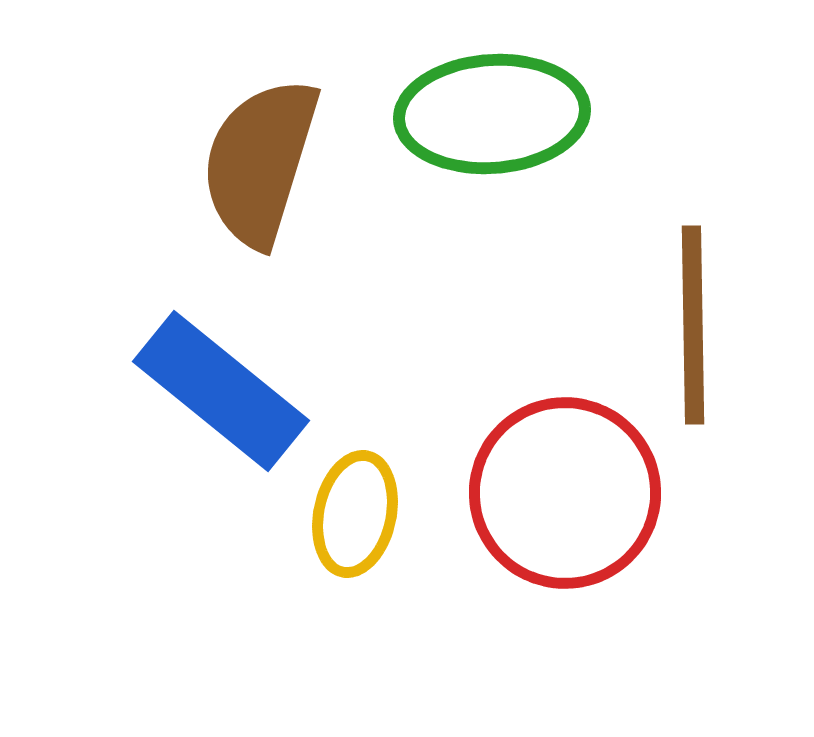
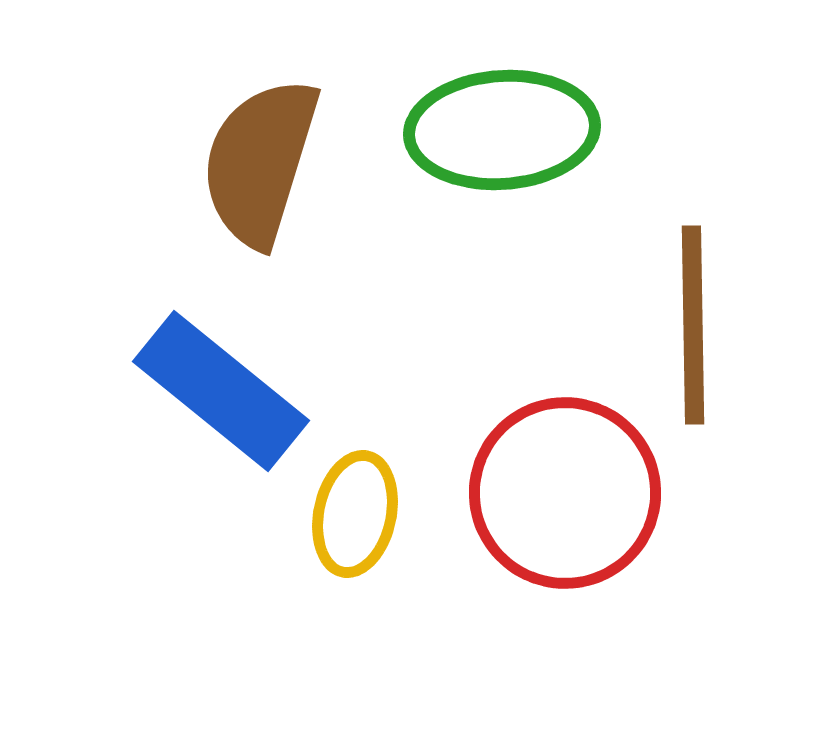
green ellipse: moved 10 px right, 16 px down
